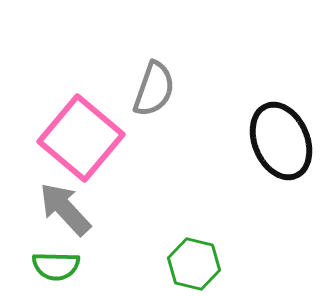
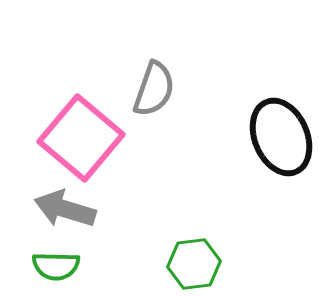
black ellipse: moved 4 px up
gray arrow: rotated 30 degrees counterclockwise
green hexagon: rotated 21 degrees counterclockwise
